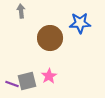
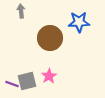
blue star: moved 1 px left, 1 px up
